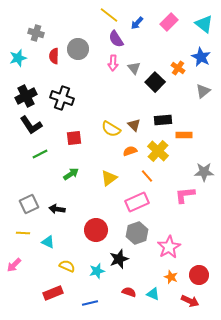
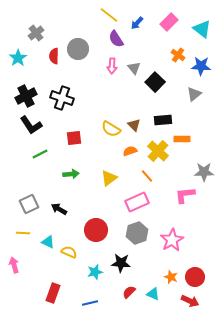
cyan triangle at (204, 24): moved 2 px left, 5 px down
gray cross at (36, 33): rotated 35 degrees clockwise
blue star at (201, 57): moved 9 px down; rotated 24 degrees counterclockwise
cyan star at (18, 58): rotated 18 degrees counterclockwise
pink arrow at (113, 63): moved 1 px left, 3 px down
orange cross at (178, 68): moved 13 px up
gray triangle at (203, 91): moved 9 px left, 3 px down
orange rectangle at (184, 135): moved 2 px left, 4 px down
green arrow at (71, 174): rotated 28 degrees clockwise
black arrow at (57, 209): moved 2 px right; rotated 21 degrees clockwise
pink star at (169, 247): moved 3 px right, 7 px up
black star at (119, 259): moved 2 px right, 4 px down; rotated 24 degrees clockwise
pink arrow at (14, 265): rotated 119 degrees clockwise
yellow semicircle at (67, 266): moved 2 px right, 14 px up
cyan star at (97, 271): moved 2 px left, 1 px down
red circle at (199, 275): moved 4 px left, 2 px down
red semicircle at (129, 292): rotated 64 degrees counterclockwise
red rectangle at (53, 293): rotated 48 degrees counterclockwise
